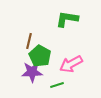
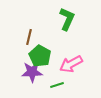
green L-shape: rotated 105 degrees clockwise
brown line: moved 4 px up
